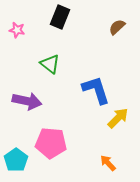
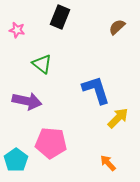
green triangle: moved 8 px left
